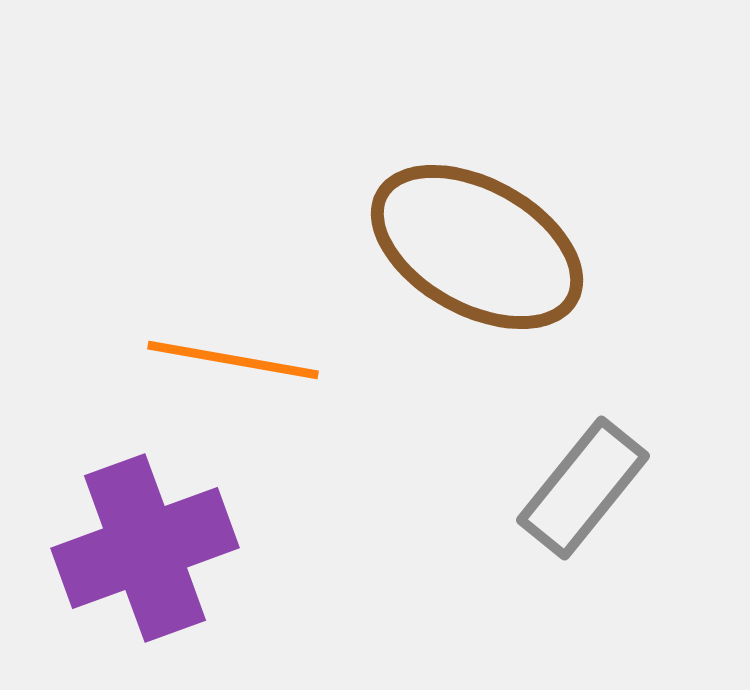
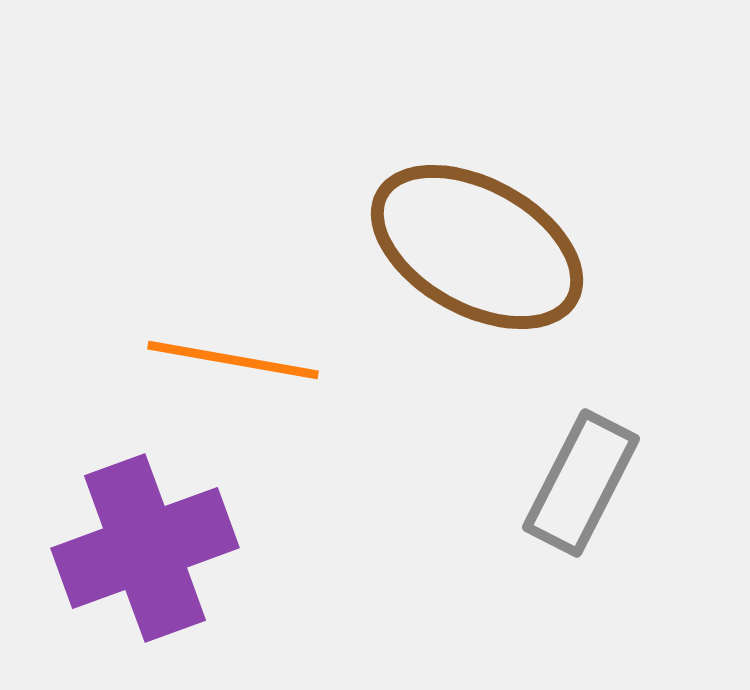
gray rectangle: moved 2 px left, 5 px up; rotated 12 degrees counterclockwise
